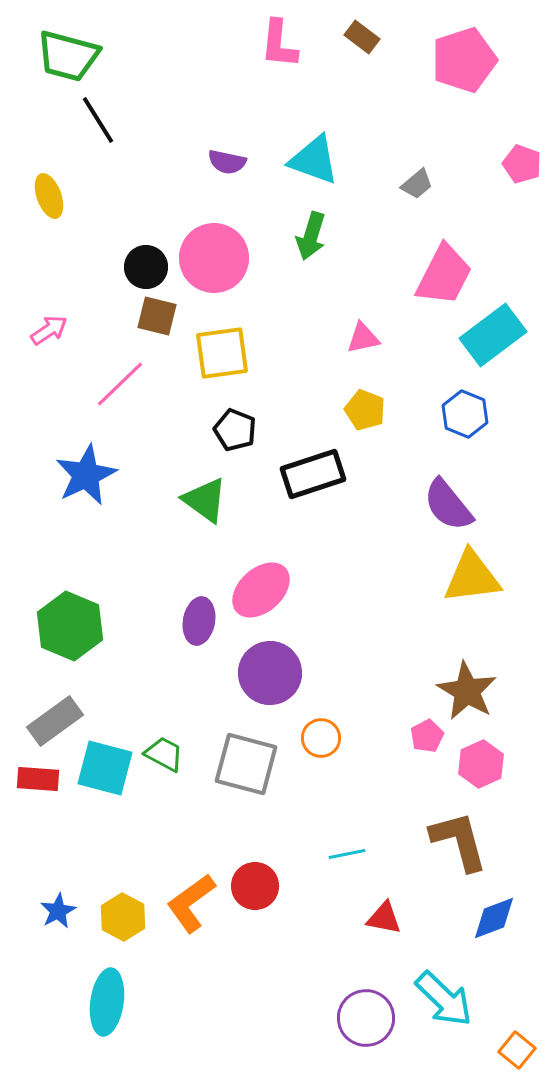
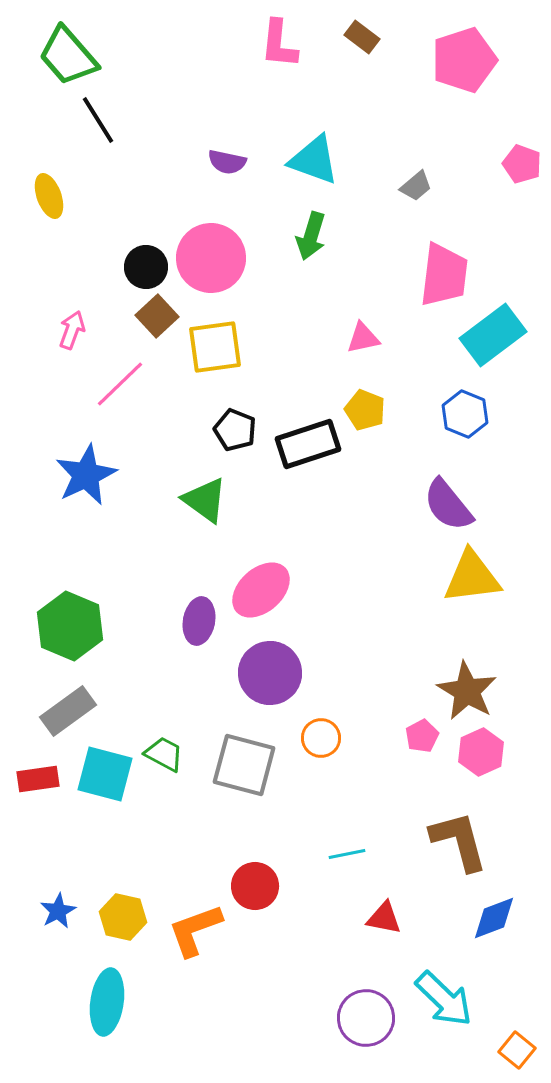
green trapezoid at (68, 56): rotated 34 degrees clockwise
gray trapezoid at (417, 184): moved 1 px left, 2 px down
pink circle at (214, 258): moved 3 px left
pink trapezoid at (444, 275): rotated 20 degrees counterclockwise
brown square at (157, 316): rotated 33 degrees clockwise
pink arrow at (49, 330): moved 23 px right; rotated 36 degrees counterclockwise
yellow square at (222, 353): moved 7 px left, 6 px up
black rectangle at (313, 474): moved 5 px left, 30 px up
gray rectangle at (55, 721): moved 13 px right, 10 px up
pink pentagon at (427, 736): moved 5 px left
gray square at (246, 764): moved 2 px left, 1 px down
pink hexagon at (481, 764): moved 12 px up
cyan square at (105, 768): moved 6 px down
red rectangle at (38, 779): rotated 12 degrees counterclockwise
orange L-shape at (191, 903): moved 4 px right, 27 px down; rotated 16 degrees clockwise
yellow hexagon at (123, 917): rotated 15 degrees counterclockwise
